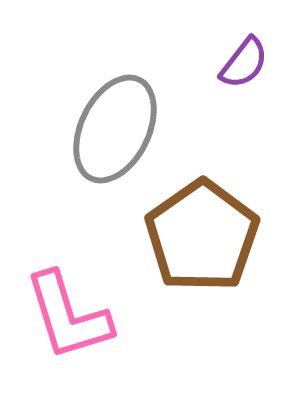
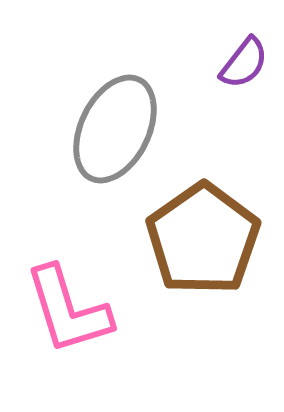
brown pentagon: moved 1 px right, 3 px down
pink L-shape: moved 6 px up
